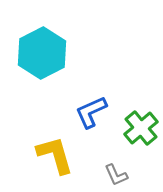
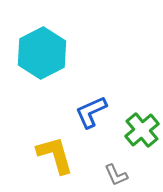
green cross: moved 1 px right, 2 px down
